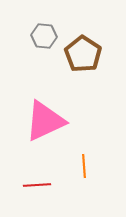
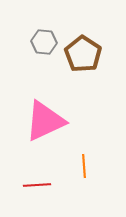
gray hexagon: moved 6 px down
